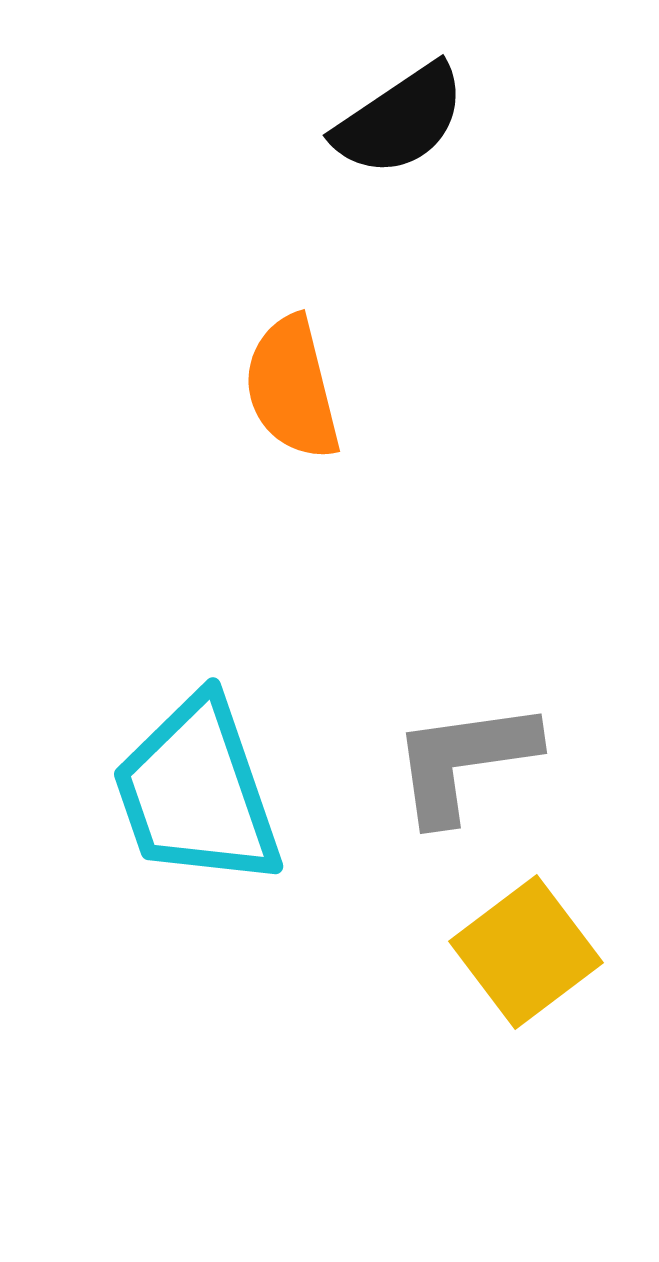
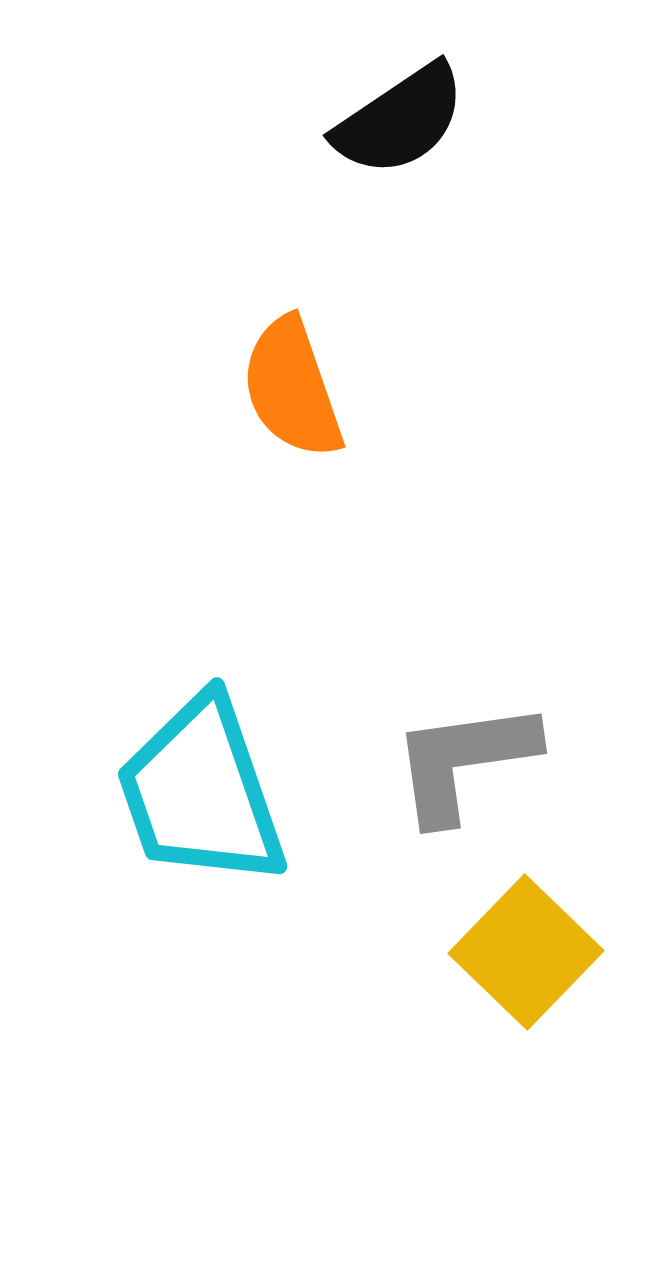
orange semicircle: rotated 5 degrees counterclockwise
cyan trapezoid: moved 4 px right
yellow square: rotated 9 degrees counterclockwise
